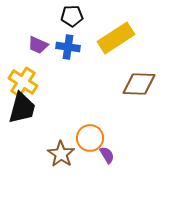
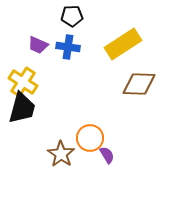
yellow rectangle: moved 7 px right, 6 px down
